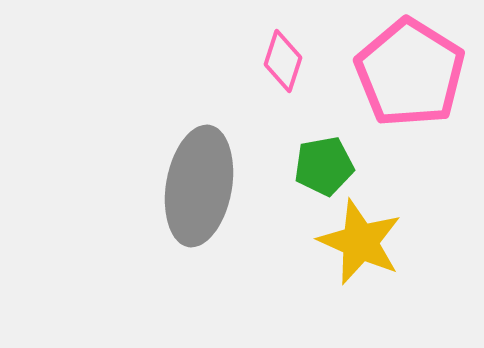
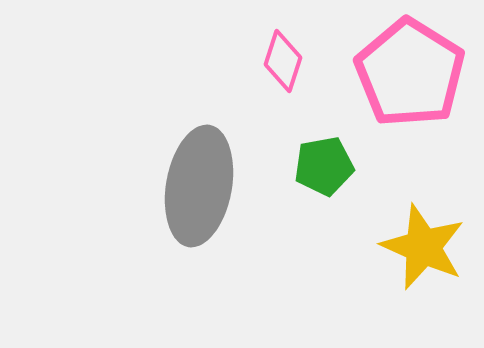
yellow star: moved 63 px right, 5 px down
